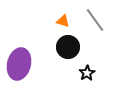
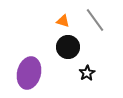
purple ellipse: moved 10 px right, 9 px down
